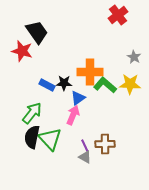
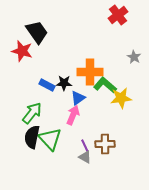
yellow star: moved 9 px left, 14 px down; rotated 10 degrees counterclockwise
